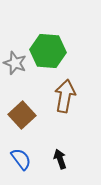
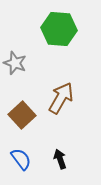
green hexagon: moved 11 px right, 22 px up
brown arrow: moved 4 px left, 2 px down; rotated 20 degrees clockwise
